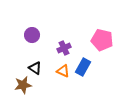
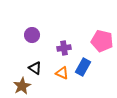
pink pentagon: moved 1 px down
purple cross: rotated 16 degrees clockwise
orange triangle: moved 1 px left, 2 px down
brown star: moved 1 px left, 1 px down; rotated 18 degrees counterclockwise
